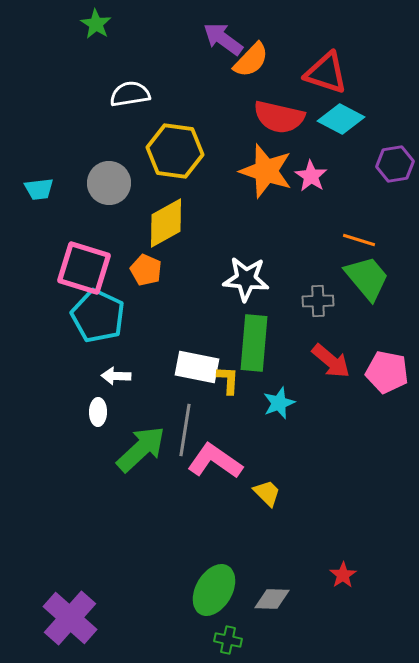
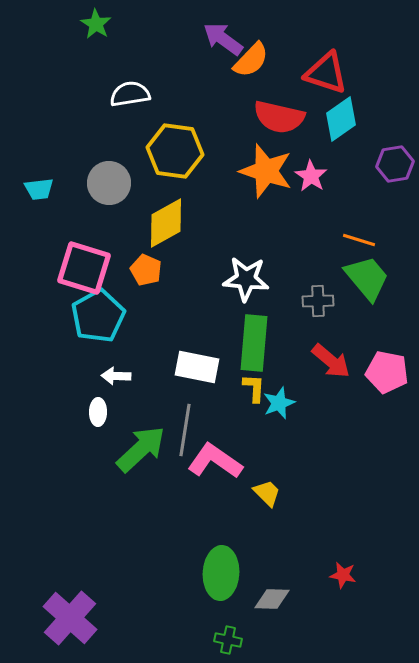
cyan diamond: rotated 63 degrees counterclockwise
cyan pentagon: rotated 18 degrees clockwise
yellow L-shape: moved 26 px right, 8 px down
red star: rotated 28 degrees counterclockwise
green ellipse: moved 7 px right, 17 px up; rotated 27 degrees counterclockwise
